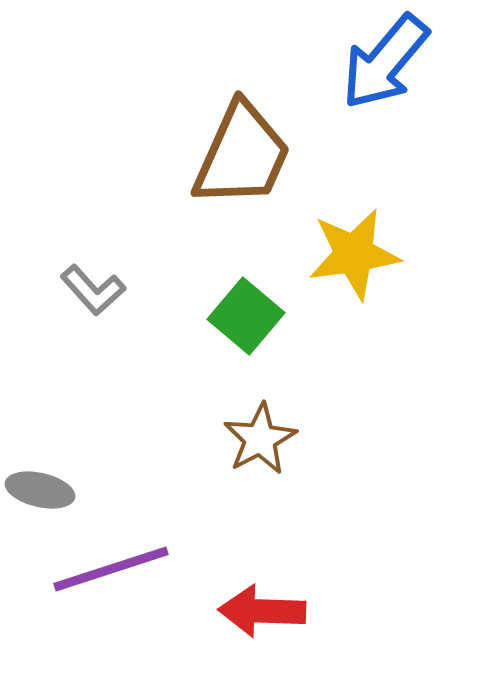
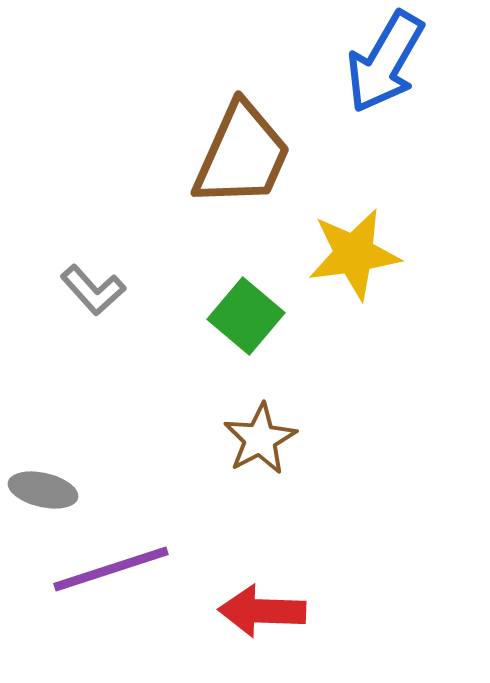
blue arrow: rotated 10 degrees counterclockwise
gray ellipse: moved 3 px right
